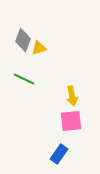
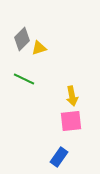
gray diamond: moved 1 px left, 1 px up; rotated 25 degrees clockwise
blue rectangle: moved 3 px down
